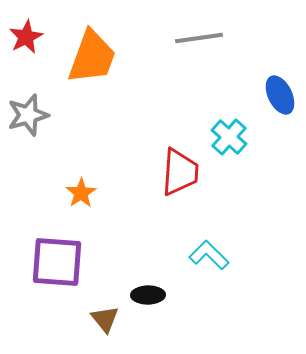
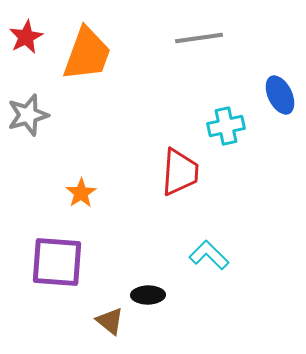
orange trapezoid: moved 5 px left, 3 px up
cyan cross: moved 3 px left, 11 px up; rotated 36 degrees clockwise
brown triangle: moved 5 px right, 2 px down; rotated 12 degrees counterclockwise
